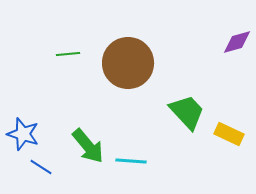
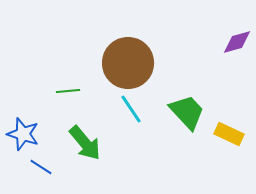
green line: moved 37 px down
green arrow: moved 3 px left, 3 px up
cyan line: moved 52 px up; rotated 52 degrees clockwise
